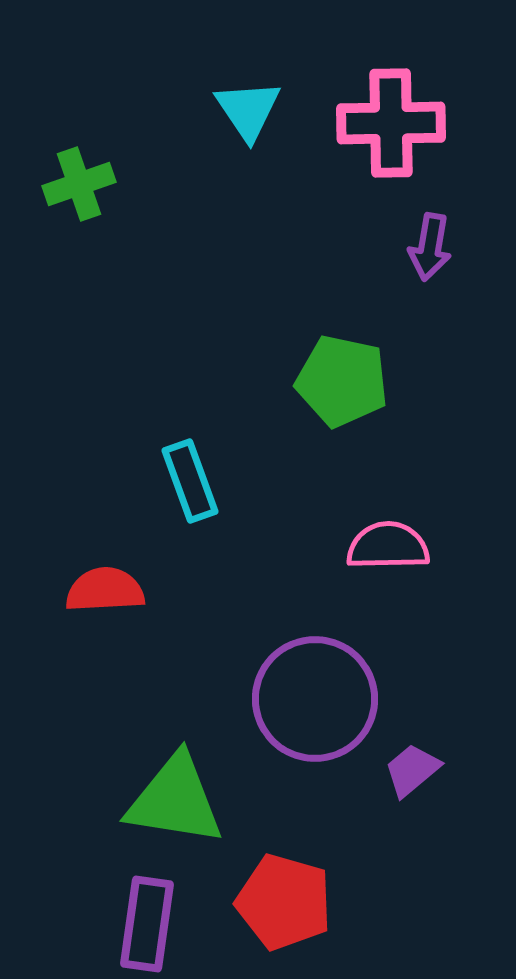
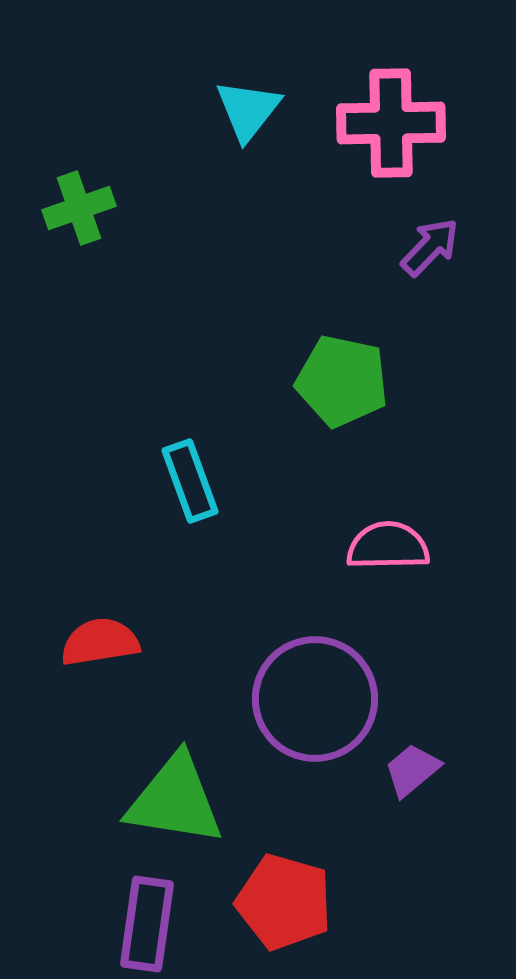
cyan triangle: rotated 12 degrees clockwise
green cross: moved 24 px down
purple arrow: rotated 146 degrees counterclockwise
red semicircle: moved 5 px left, 52 px down; rotated 6 degrees counterclockwise
